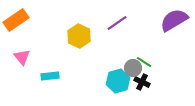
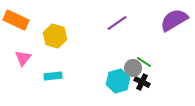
orange rectangle: rotated 60 degrees clockwise
yellow hexagon: moved 24 px left; rotated 10 degrees counterclockwise
pink triangle: moved 1 px right, 1 px down; rotated 18 degrees clockwise
cyan rectangle: moved 3 px right
